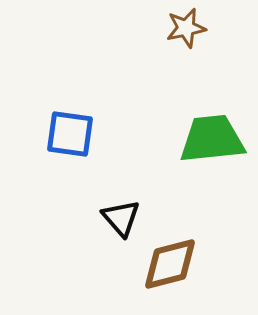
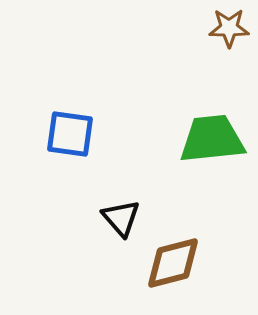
brown star: moved 43 px right; rotated 12 degrees clockwise
brown diamond: moved 3 px right, 1 px up
